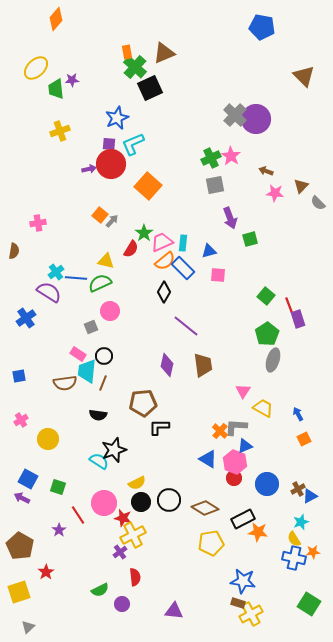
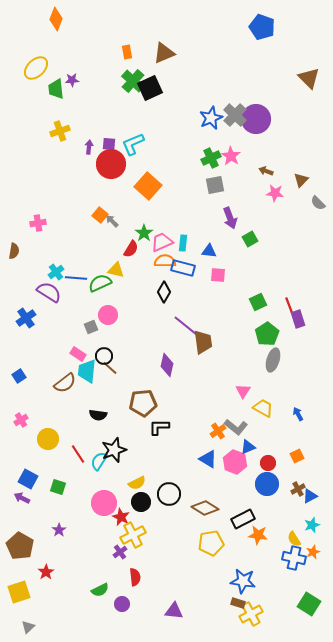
orange diamond at (56, 19): rotated 20 degrees counterclockwise
blue pentagon at (262, 27): rotated 10 degrees clockwise
green cross at (135, 67): moved 2 px left, 14 px down
brown triangle at (304, 76): moved 5 px right, 2 px down
blue star at (117, 118): moved 94 px right
purple arrow at (89, 169): moved 22 px up; rotated 72 degrees counterclockwise
brown triangle at (301, 186): moved 6 px up
gray arrow at (112, 221): rotated 88 degrees counterclockwise
green square at (250, 239): rotated 14 degrees counterclockwise
blue triangle at (209, 251): rotated 21 degrees clockwise
yellow triangle at (106, 261): moved 10 px right, 9 px down
orange semicircle at (165, 261): rotated 140 degrees counterclockwise
blue rectangle at (183, 268): rotated 30 degrees counterclockwise
green square at (266, 296): moved 8 px left, 6 px down; rotated 24 degrees clockwise
pink circle at (110, 311): moved 2 px left, 4 px down
brown trapezoid at (203, 365): moved 23 px up
blue square at (19, 376): rotated 24 degrees counterclockwise
brown semicircle at (65, 383): rotated 30 degrees counterclockwise
brown line at (103, 383): moved 7 px right, 15 px up; rotated 70 degrees counterclockwise
gray L-shape at (236, 427): rotated 145 degrees counterclockwise
orange cross at (220, 431): moved 2 px left; rotated 14 degrees clockwise
orange square at (304, 439): moved 7 px left, 17 px down
blue triangle at (245, 446): moved 3 px right, 1 px down
cyan semicircle at (99, 461): rotated 90 degrees counterclockwise
red circle at (234, 478): moved 34 px right, 15 px up
black circle at (169, 500): moved 6 px up
red line at (78, 515): moved 61 px up
red star at (123, 518): moved 2 px left, 1 px up; rotated 12 degrees clockwise
cyan star at (301, 522): moved 11 px right, 3 px down
orange star at (258, 532): moved 3 px down
orange star at (313, 552): rotated 16 degrees counterclockwise
